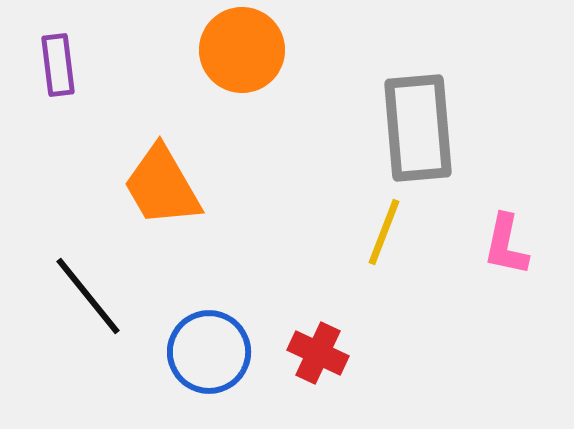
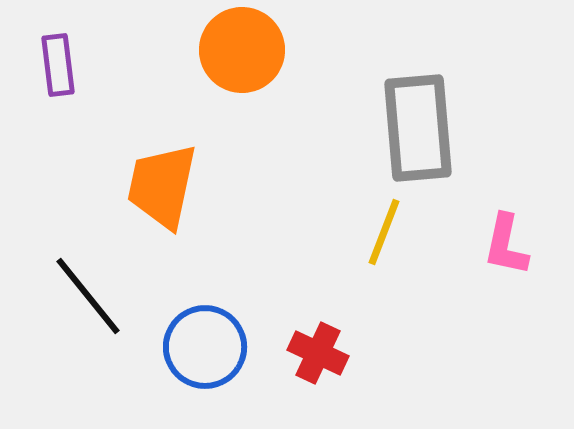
orange trapezoid: rotated 42 degrees clockwise
blue circle: moved 4 px left, 5 px up
